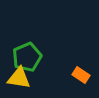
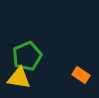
green pentagon: moved 1 px up
